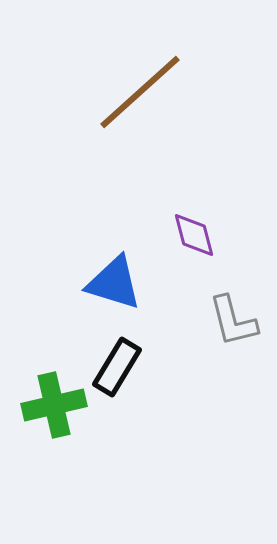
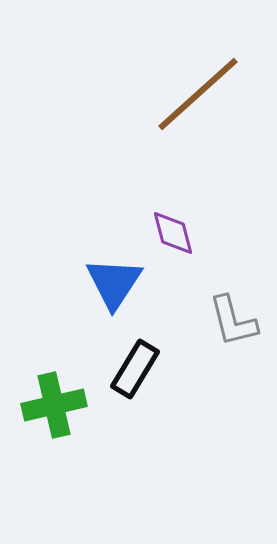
brown line: moved 58 px right, 2 px down
purple diamond: moved 21 px left, 2 px up
blue triangle: rotated 46 degrees clockwise
black rectangle: moved 18 px right, 2 px down
